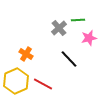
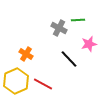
gray cross: rotated 21 degrees counterclockwise
pink star: moved 6 px down
